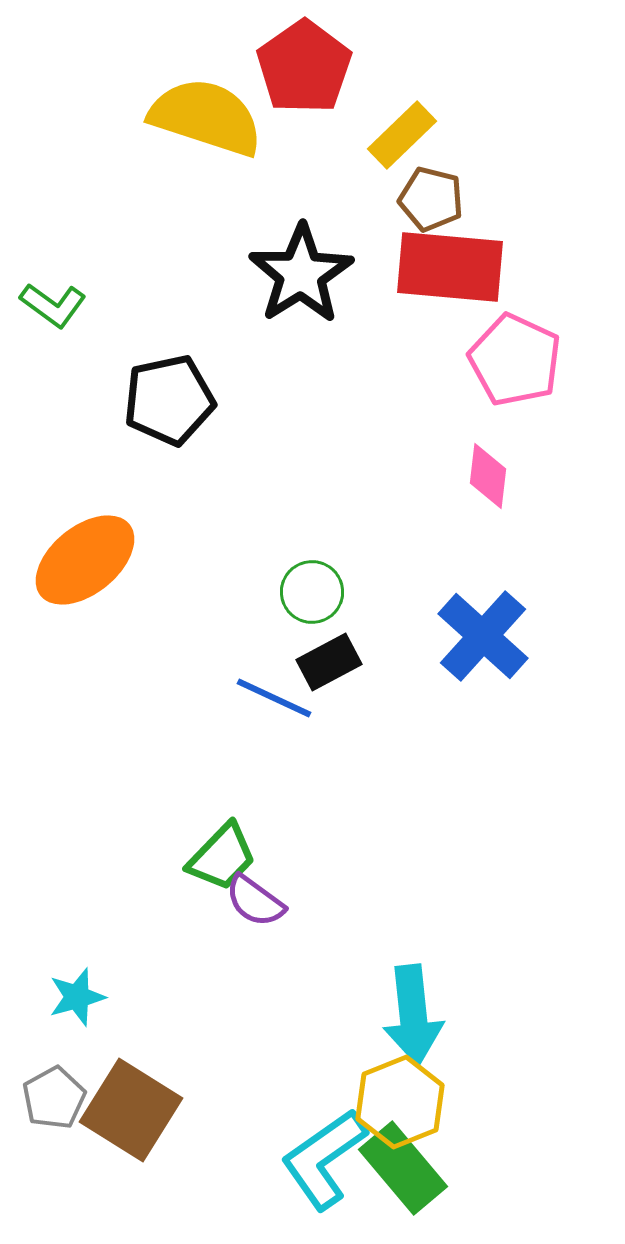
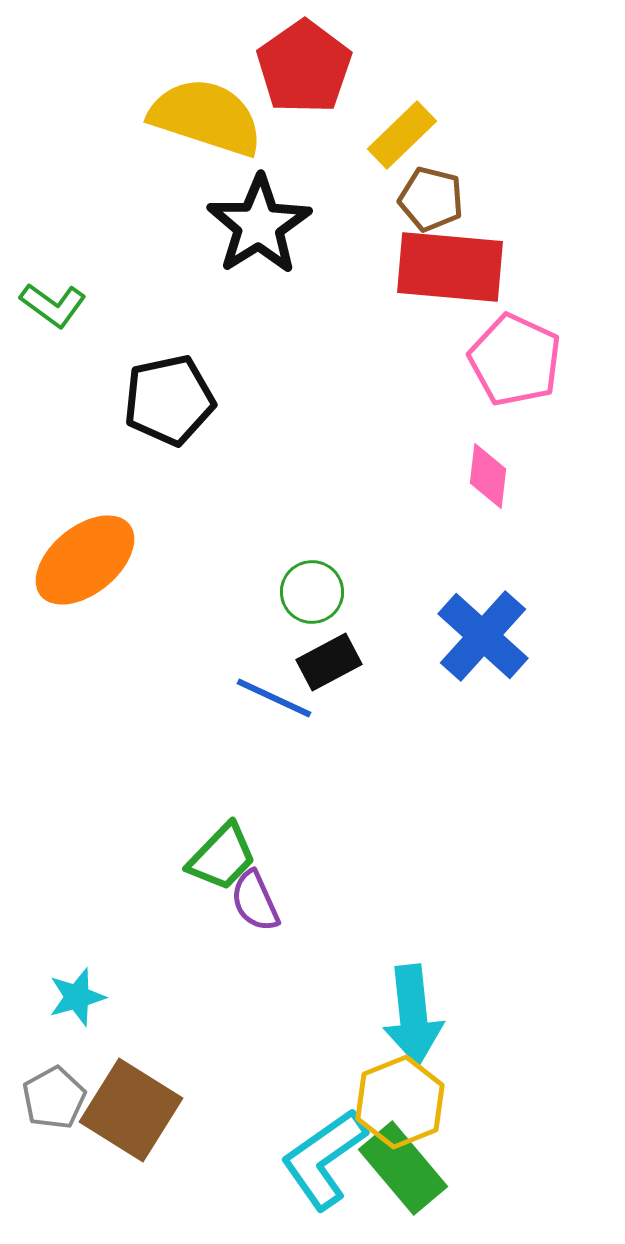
black star: moved 42 px left, 49 px up
purple semicircle: rotated 30 degrees clockwise
